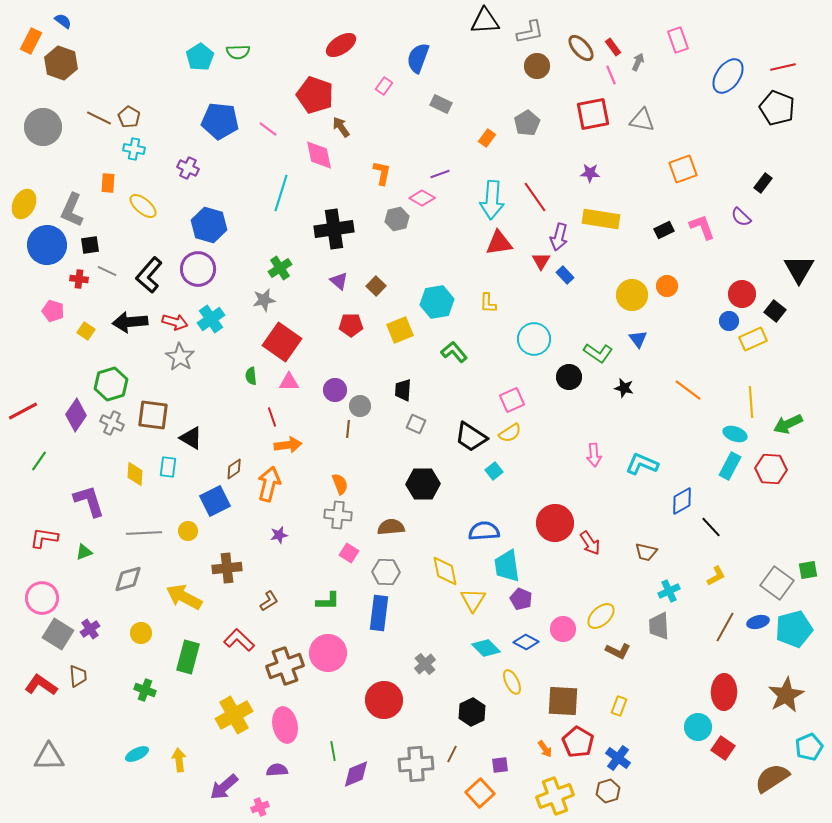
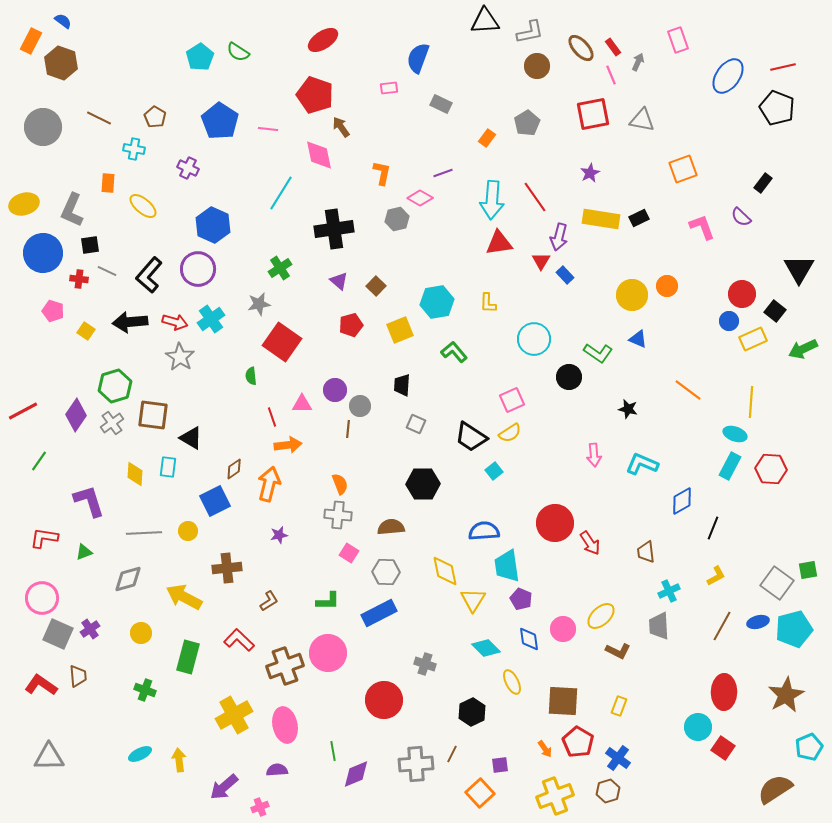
red ellipse at (341, 45): moved 18 px left, 5 px up
green semicircle at (238, 52): rotated 35 degrees clockwise
pink rectangle at (384, 86): moved 5 px right, 2 px down; rotated 48 degrees clockwise
brown pentagon at (129, 117): moved 26 px right
blue pentagon at (220, 121): rotated 27 degrees clockwise
pink line at (268, 129): rotated 30 degrees counterclockwise
purple star at (590, 173): rotated 30 degrees counterclockwise
purple line at (440, 174): moved 3 px right, 1 px up
cyan line at (281, 193): rotated 15 degrees clockwise
pink diamond at (422, 198): moved 2 px left
yellow ellipse at (24, 204): rotated 48 degrees clockwise
blue hexagon at (209, 225): moved 4 px right; rotated 8 degrees clockwise
black rectangle at (664, 230): moved 25 px left, 12 px up
blue circle at (47, 245): moved 4 px left, 8 px down
gray star at (264, 300): moved 5 px left, 4 px down
red pentagon at (351, 325): rotated 15 degrees counterclockwise
blue triangle at (638, 339): rotated 30 degrees counterclockwise
pink triangle at (289, 382): moved 13 px right, 22 px down
green hexagon at (111, 384): moved 4 px right, 2 px down
black star at (624, 388): moved 4 px right, 21 px down
black trapezoid at (403, 390): moved 1 px left, 5 px up
yellow line at (751, 402): rotated 8 degrees clockwise
gray cross at (112, 423): rotated 30 degrees clockwise
green arrow at (788, 424): moved 15 px right, 75 px up
black line at (711, 527): moved 2 px right, 1 px down; rotated 65 degrees clockwise
brown trapezoid at (646, 552): rotated 70 degrees clockwise
blue rectangle at (379, 613): rotated 56 degrees clockwise
brown line at (725, 627): moved 3 px left, 1 px up
gray square at (58, 634): rotated 8 degrees counterclockwise
blue diamond at (526, 642): moved 3 px right, 3 px up; rotated 55 degrees clockwise
gray cross at (425, 664): rotated 30 degrees counterclockwise
cyan ellipse at (137, 754): moved 3 px right
brown semicircle at (772, 778): moved 3 px right, 11 px down
